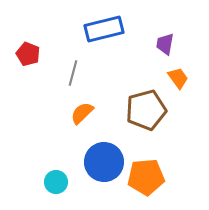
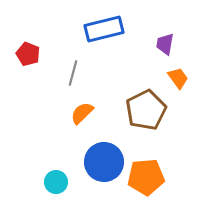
brown pentagon: rotated 12 degrees counterclockwise
